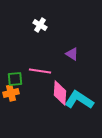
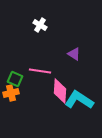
purple triangle: moved 2 px right
green square: rotated 28 degrees clockwise
pink diamond: moved 2 px up
